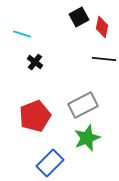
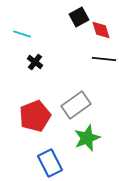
red diamond: moved 1 px left, 3 px down; rotated 30 degrees counterclockwise
gray rectangle: moved 7 px left; rotated 8 degrees counterclockwise
blue rectangle: rotated 72 degrees counterclockwise
